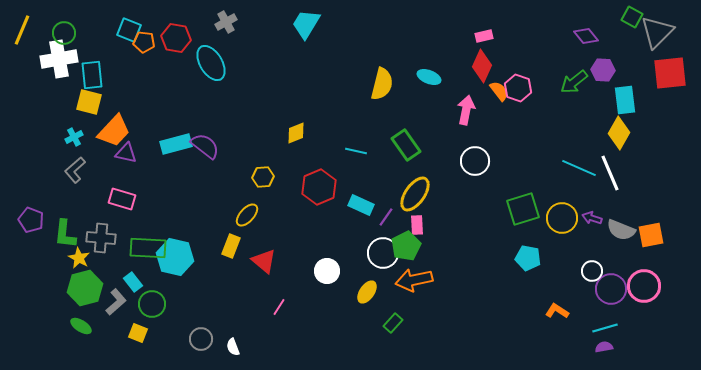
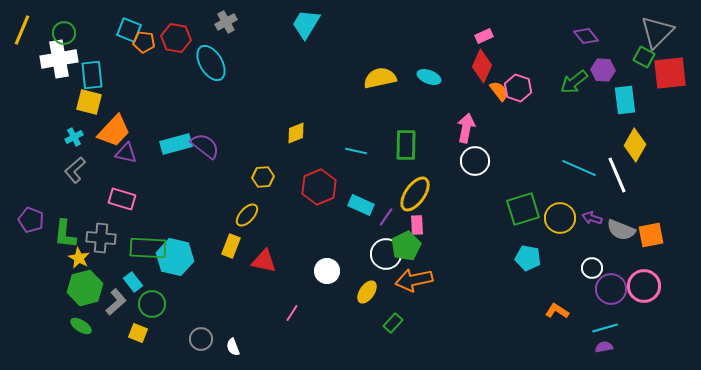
green square at (632, 17): moved 12 px right, 40 px down
pink rectangle at (484, 36): rotated 12 degrees counterclockwise
yellow semicircle at (382, 84): moved 2 px left, 6 px up; rotated 116 degrees counterclockwise
pink arrow at (466, 110): moved 18 px down
yellow diamond at (619, 133): moved 16 px right, 12 px down
green rectangle at (406, 145): rotated 36 degrees clockwise
white line at (610, 173): moved 7 px right, 2 px down
yellow circle at (562, 218): moved 2 px left
white circle at (383, 253): moved 3 px right, 1 px down
red triangle at (264, 261): rotated 28 degrees counterclockwise
white circle at (592, 271): moved 3 px up
pink line at (279, 307): moved 13 px right, 6 px down
